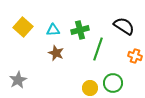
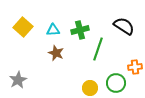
orange cross: moved 11 px down; rotated 24 degrees counterclockwise
green circle: moved 3 px right
